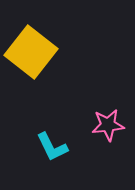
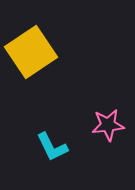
yellow square: rotated 18 degrees clockwise
